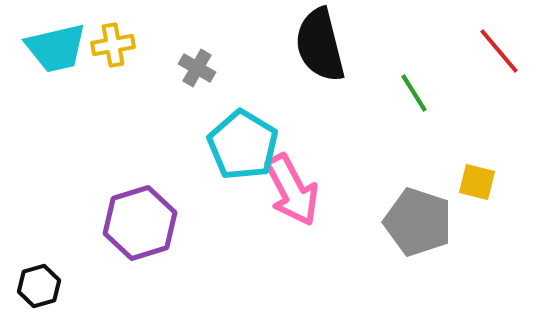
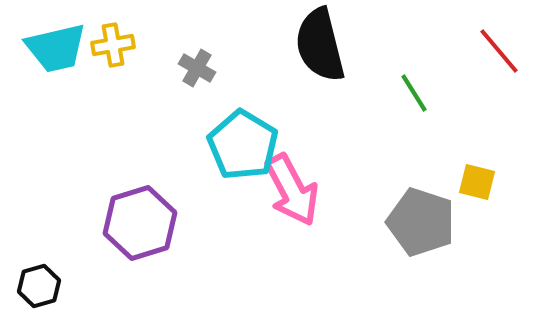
gray pentagon: moved 3 px right
